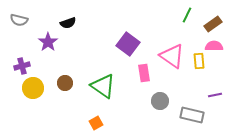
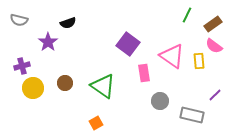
pink semicircle: rotated 144 degrees counterclockwise
purple line: rotated 32 degrees counterclockwise
